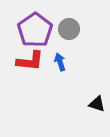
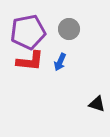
purple pentagon: moved 7 px left, 2 px down; rotated 24 degrees clockwise
blue arrow: rotated 138 degrees counterclockwise
